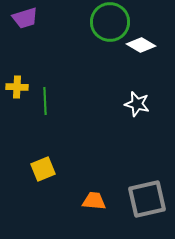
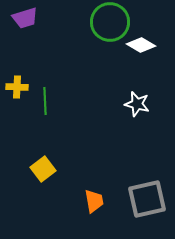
yellow square: rotated 15 degrees counterclockwise
orange trapezoid: rotated 75 degrees clockwise
